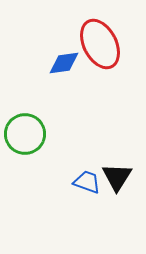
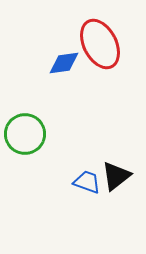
black triangle: moved 1 px left, 1 px up; rotated 20 degrees clockwise
